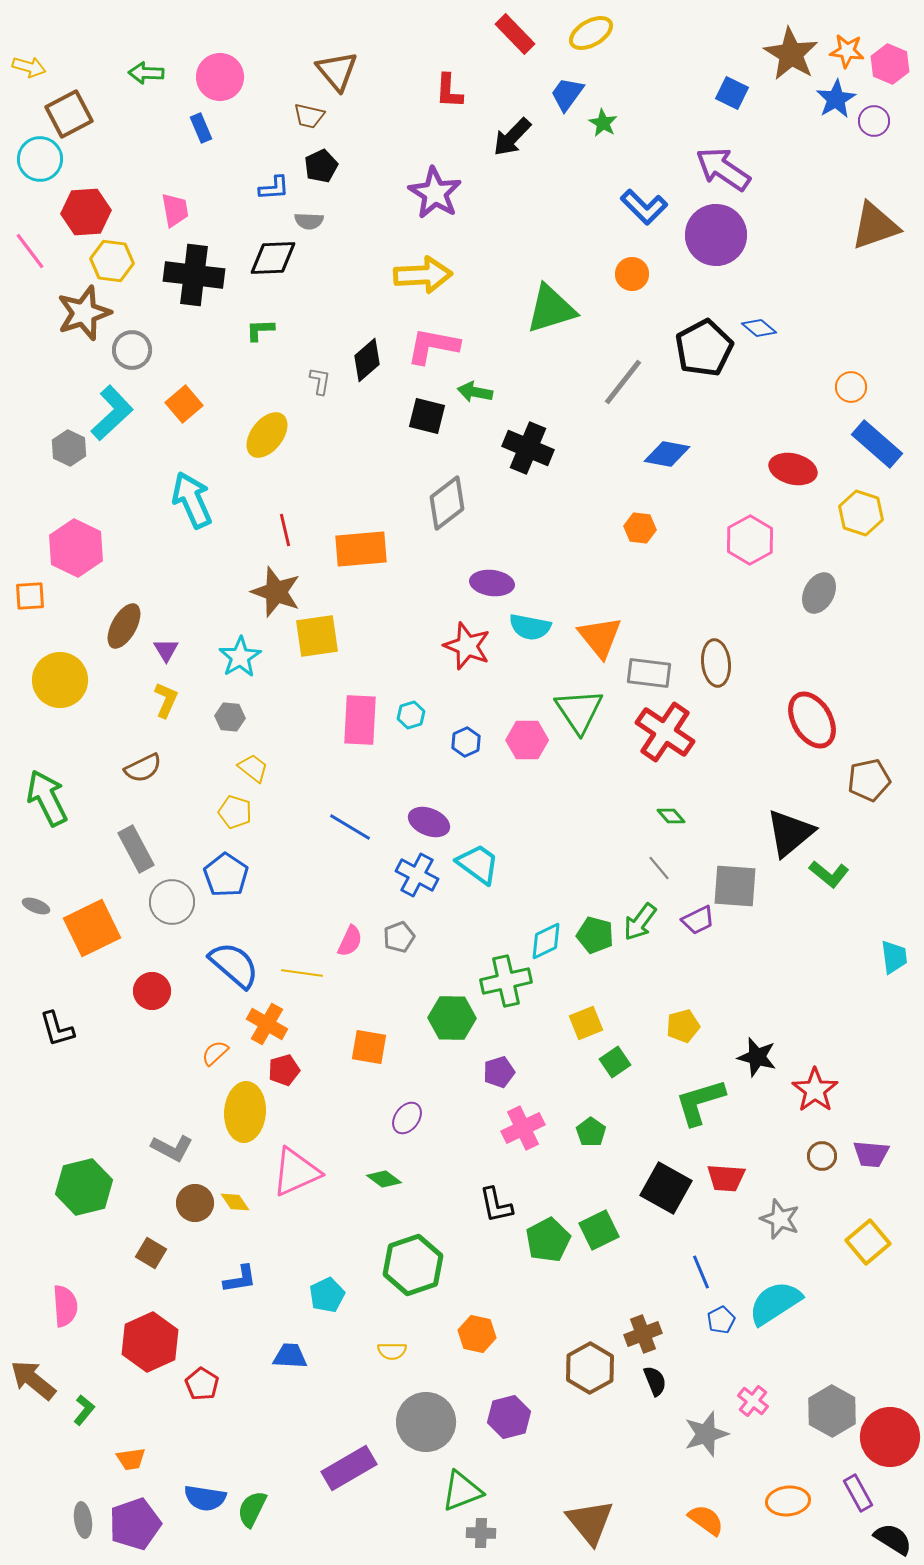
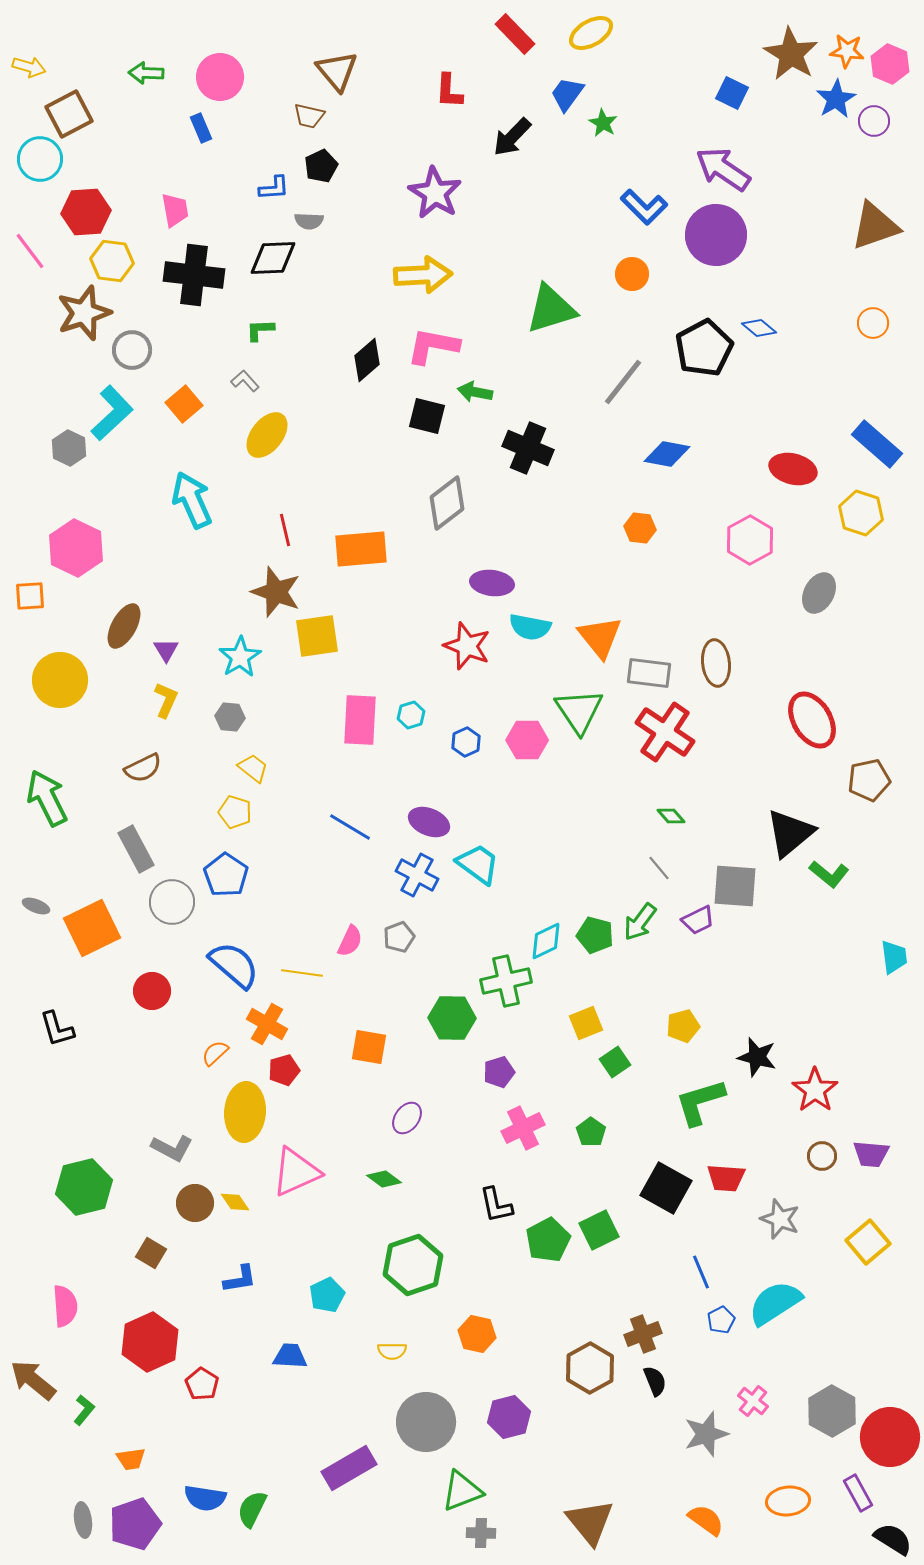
gray L-shape at (320, 381): moved 75 px left; rotated 52 degrees counterclockwise
orange circle at (851, 387): moved 22 px right, 64 px up
